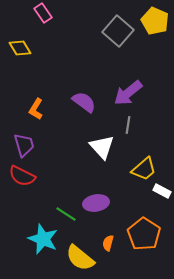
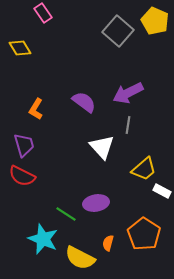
purple arrow: rotated 12 degrees clockwise
yellow semicircle: rotated 12 degrees counterclockwise
